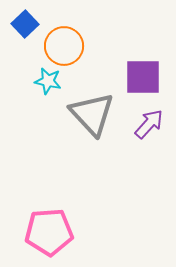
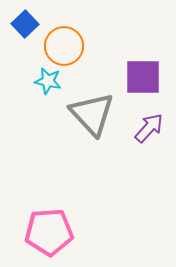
purple arrow: moved 4 px down
